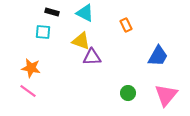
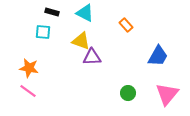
orange rectangle: rotated 16 degrees counterclockwise
orange star: moved 2 px left
pink triangle: moved 1 px right, 1 px up
